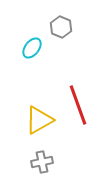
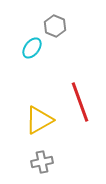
gray hexagon: moved 6 px left, 1 px up
red line: moved 2 px right, 3 px up
